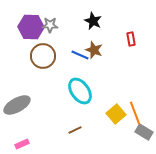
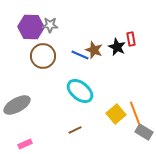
black star: moved 24 px right, 26 px down
cyan ellipse: rotated 16 degrees counterclockwise
pink rectangle: moved 3 px right
